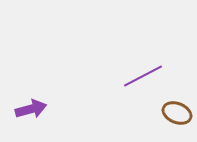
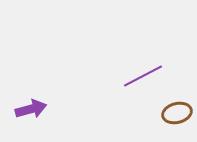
brown ellipse: rotated 36 degrees counterclockwise
